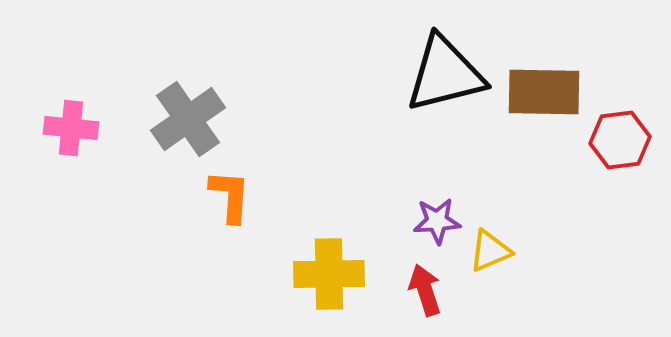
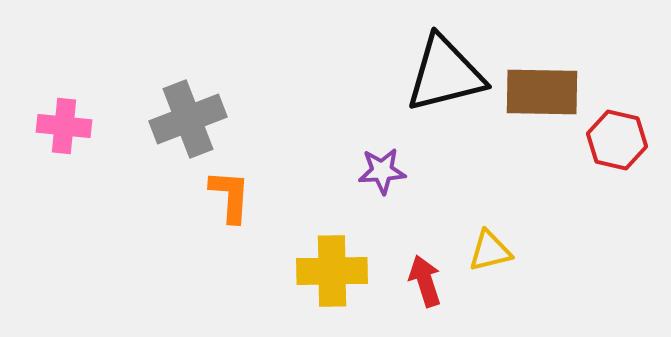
brown rectangle: moved 2 px left
gray cross: rotated 14 degrees clockwise
pink cross: moved 7 px left, 2 px up
red hexagon: moved 3 px left; rotated 20 degrees clockwise
purple star: moved 55 px left, 50 px up
yellow triangle: rotated 9 degrees clockwise
yellow cross: moved 3 px right, 3 px up
red arrow: moved 9 px up
